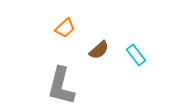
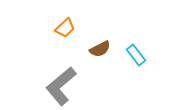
brown semicircle: moved 1 px right, 1 px up; rotated 15 degrees clockwise
gray L-shape: rotated 36 degrees clockwise
